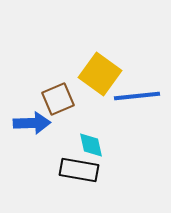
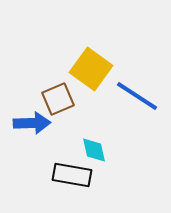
yellow square: moved 9 px left, 5 px up
blue line: rotated 39 degrees clockwise
cyan diamond: moved 3 px right, 5 px down
black rectangle: moved 7 px left, 5 px down
